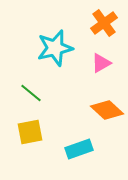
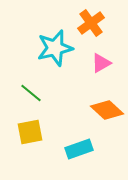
orange cross: moved 13 px left
